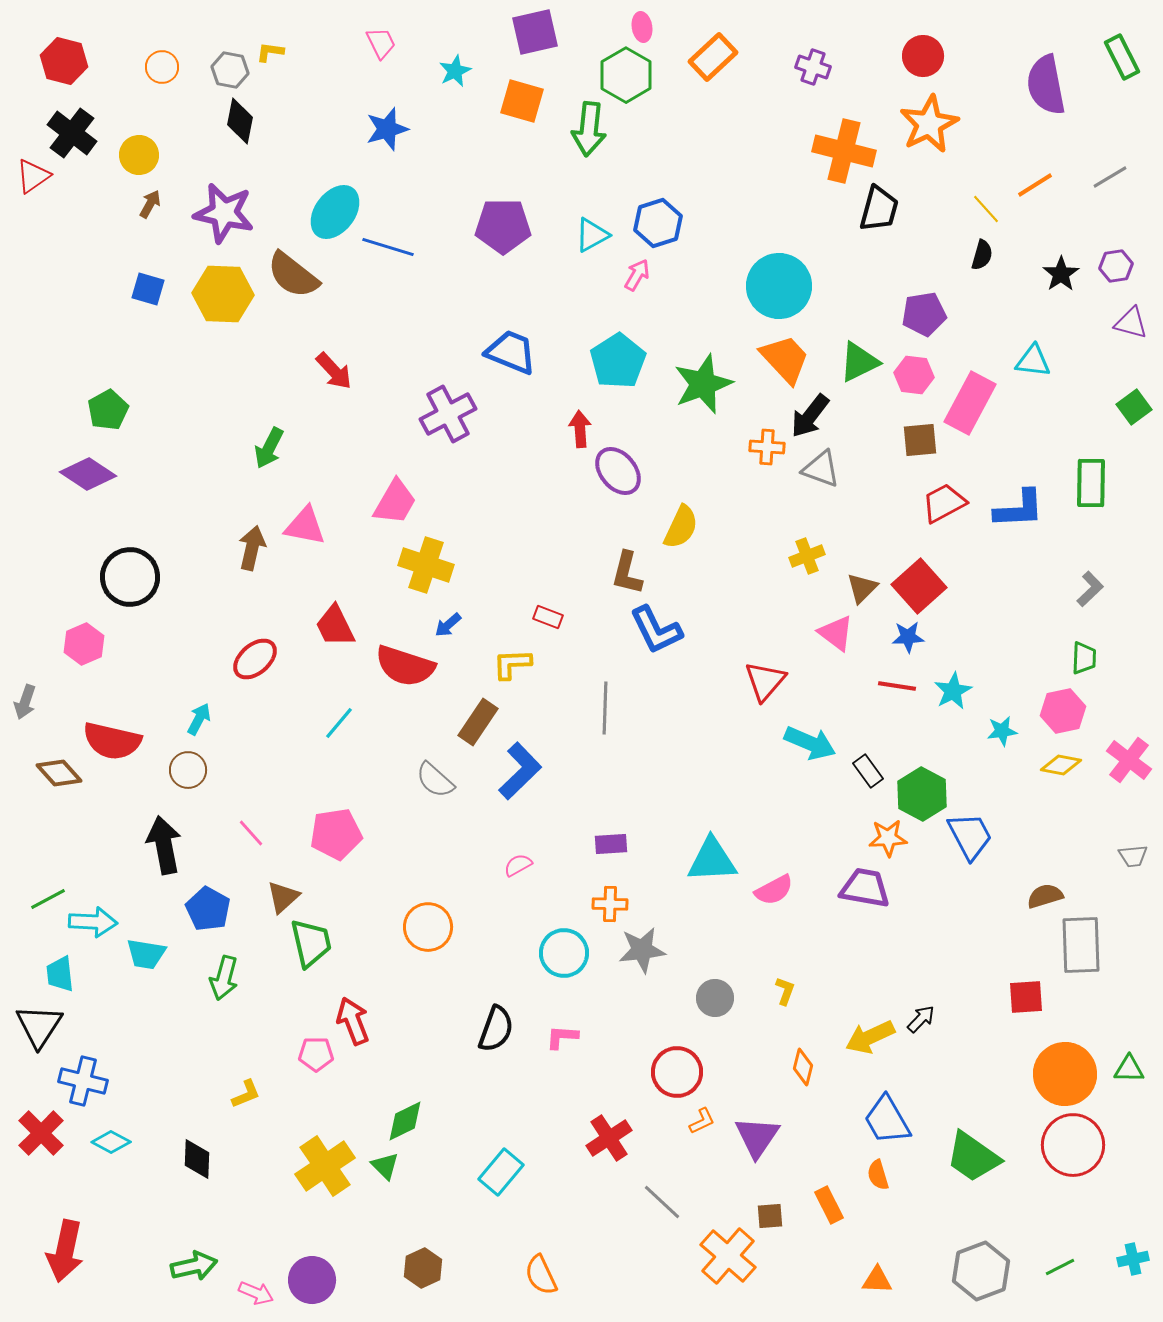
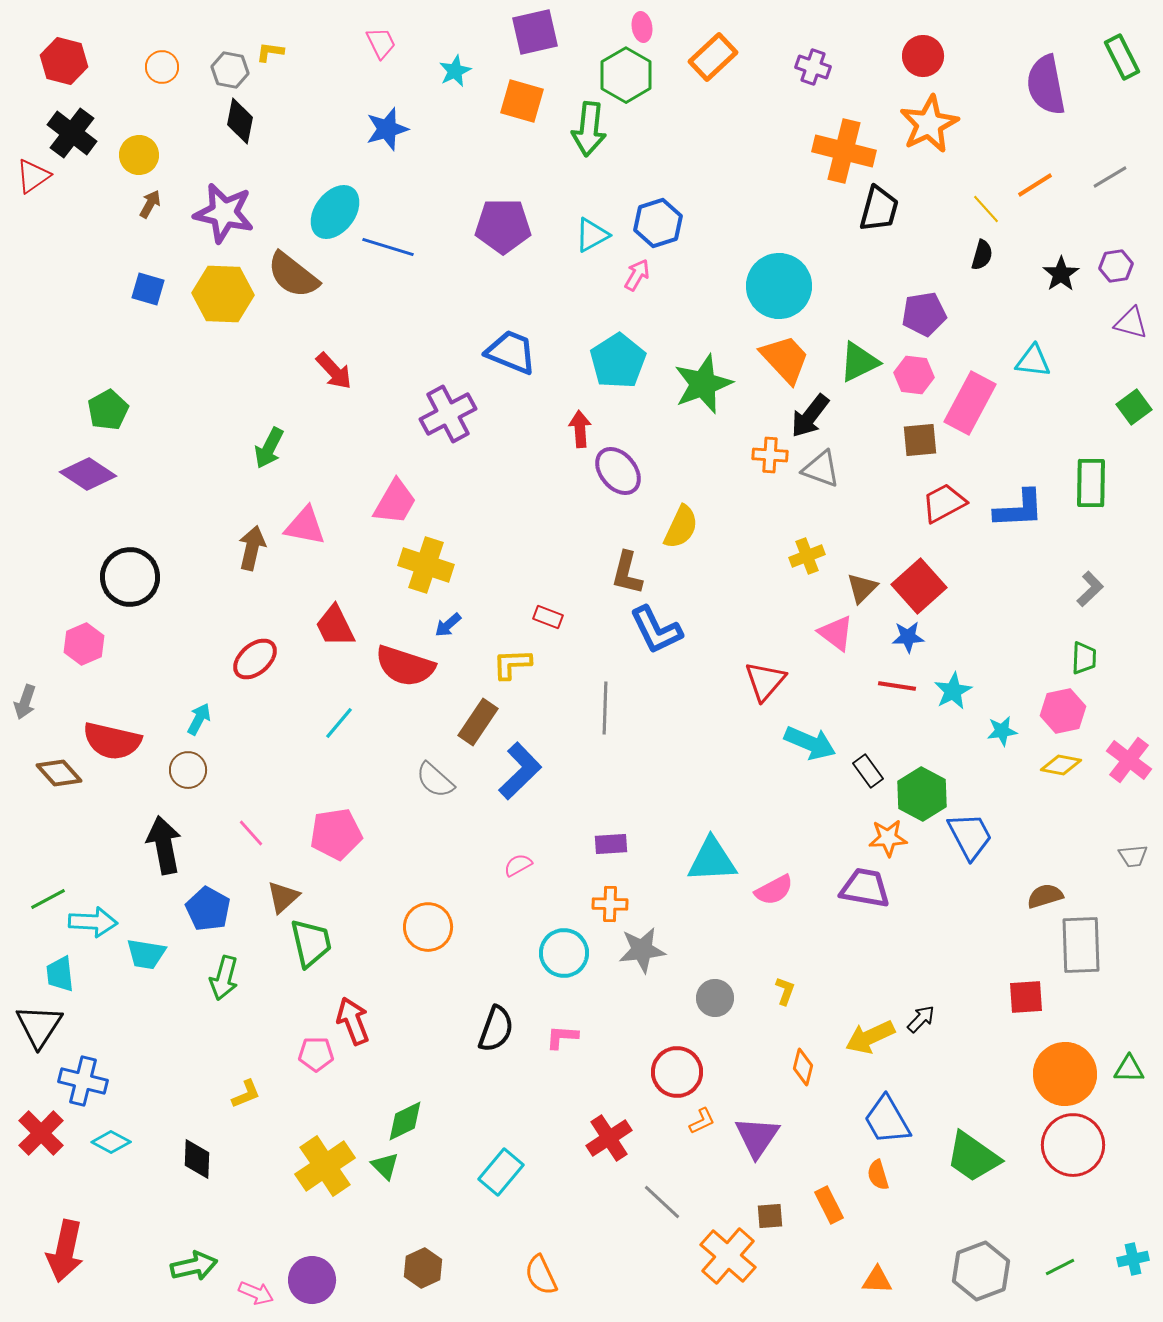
orange cross at (767, 447): moved 3 px right, 8 px down
